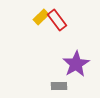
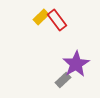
gray rectangle: moved 4 px right, 6 px up; rotated 42 degrees counterclockwise
